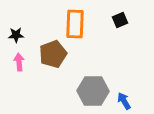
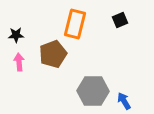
orange rectangle: rotated 12 degrees clockwise
